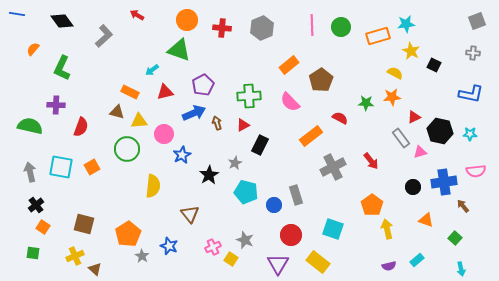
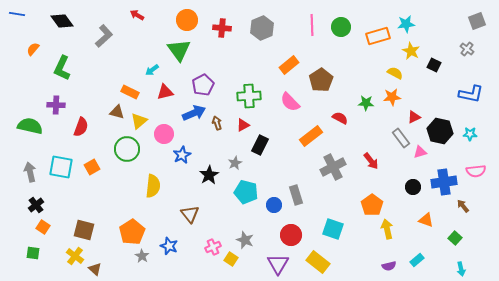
green triangle at (179, 50): rotated 35 degrees clockwise
gray cross at (473, 53): moved 6 px left, 4 px up; rotated 32 degrees clockwise
yellow triangle at (139, 121): rotated 36 degrees counterclockwise
brown square at (84, 224): moved 6 px down
orange pentagon at (128, 234): moved 4 px right, 2 px up
yellow cross at (75, 256): rotated 30 degrees counterclockwise
